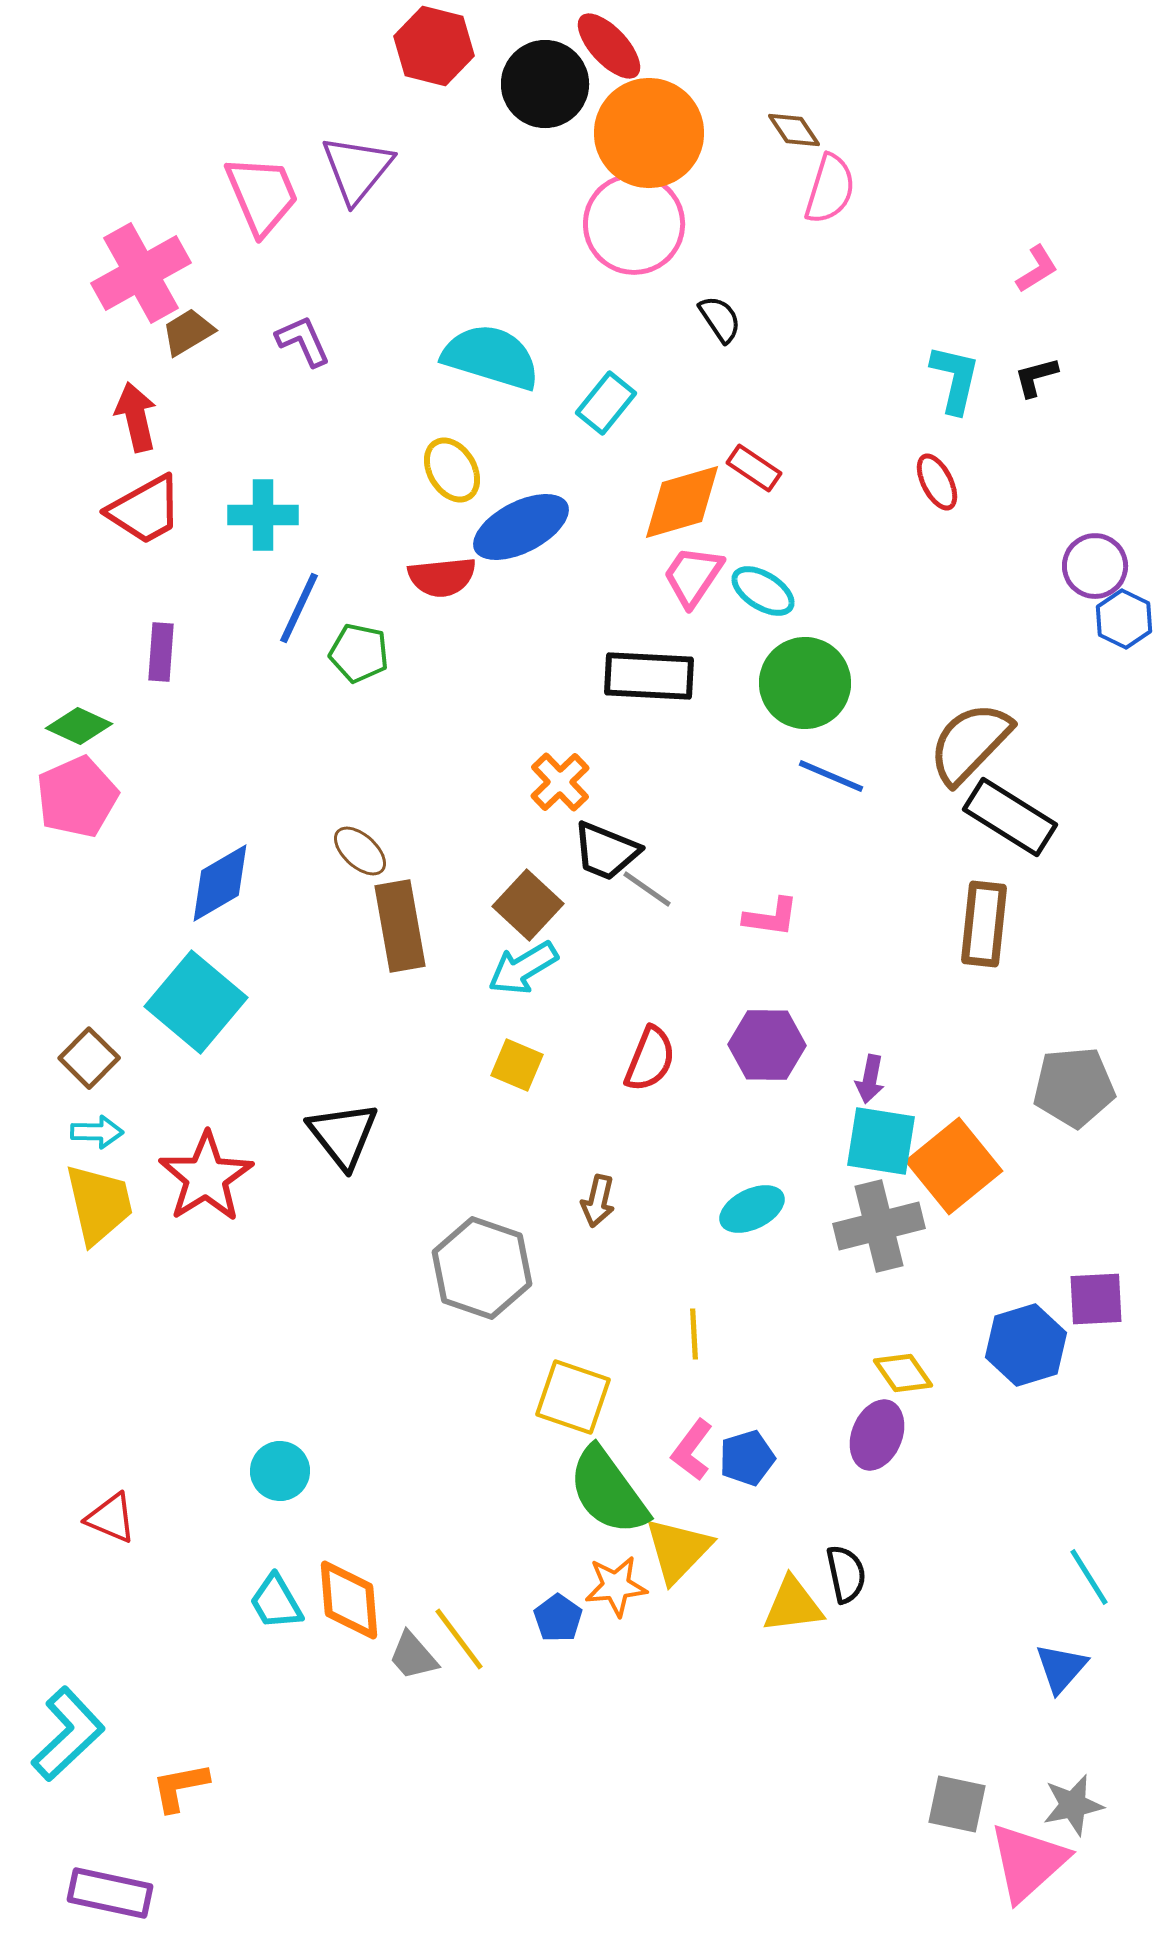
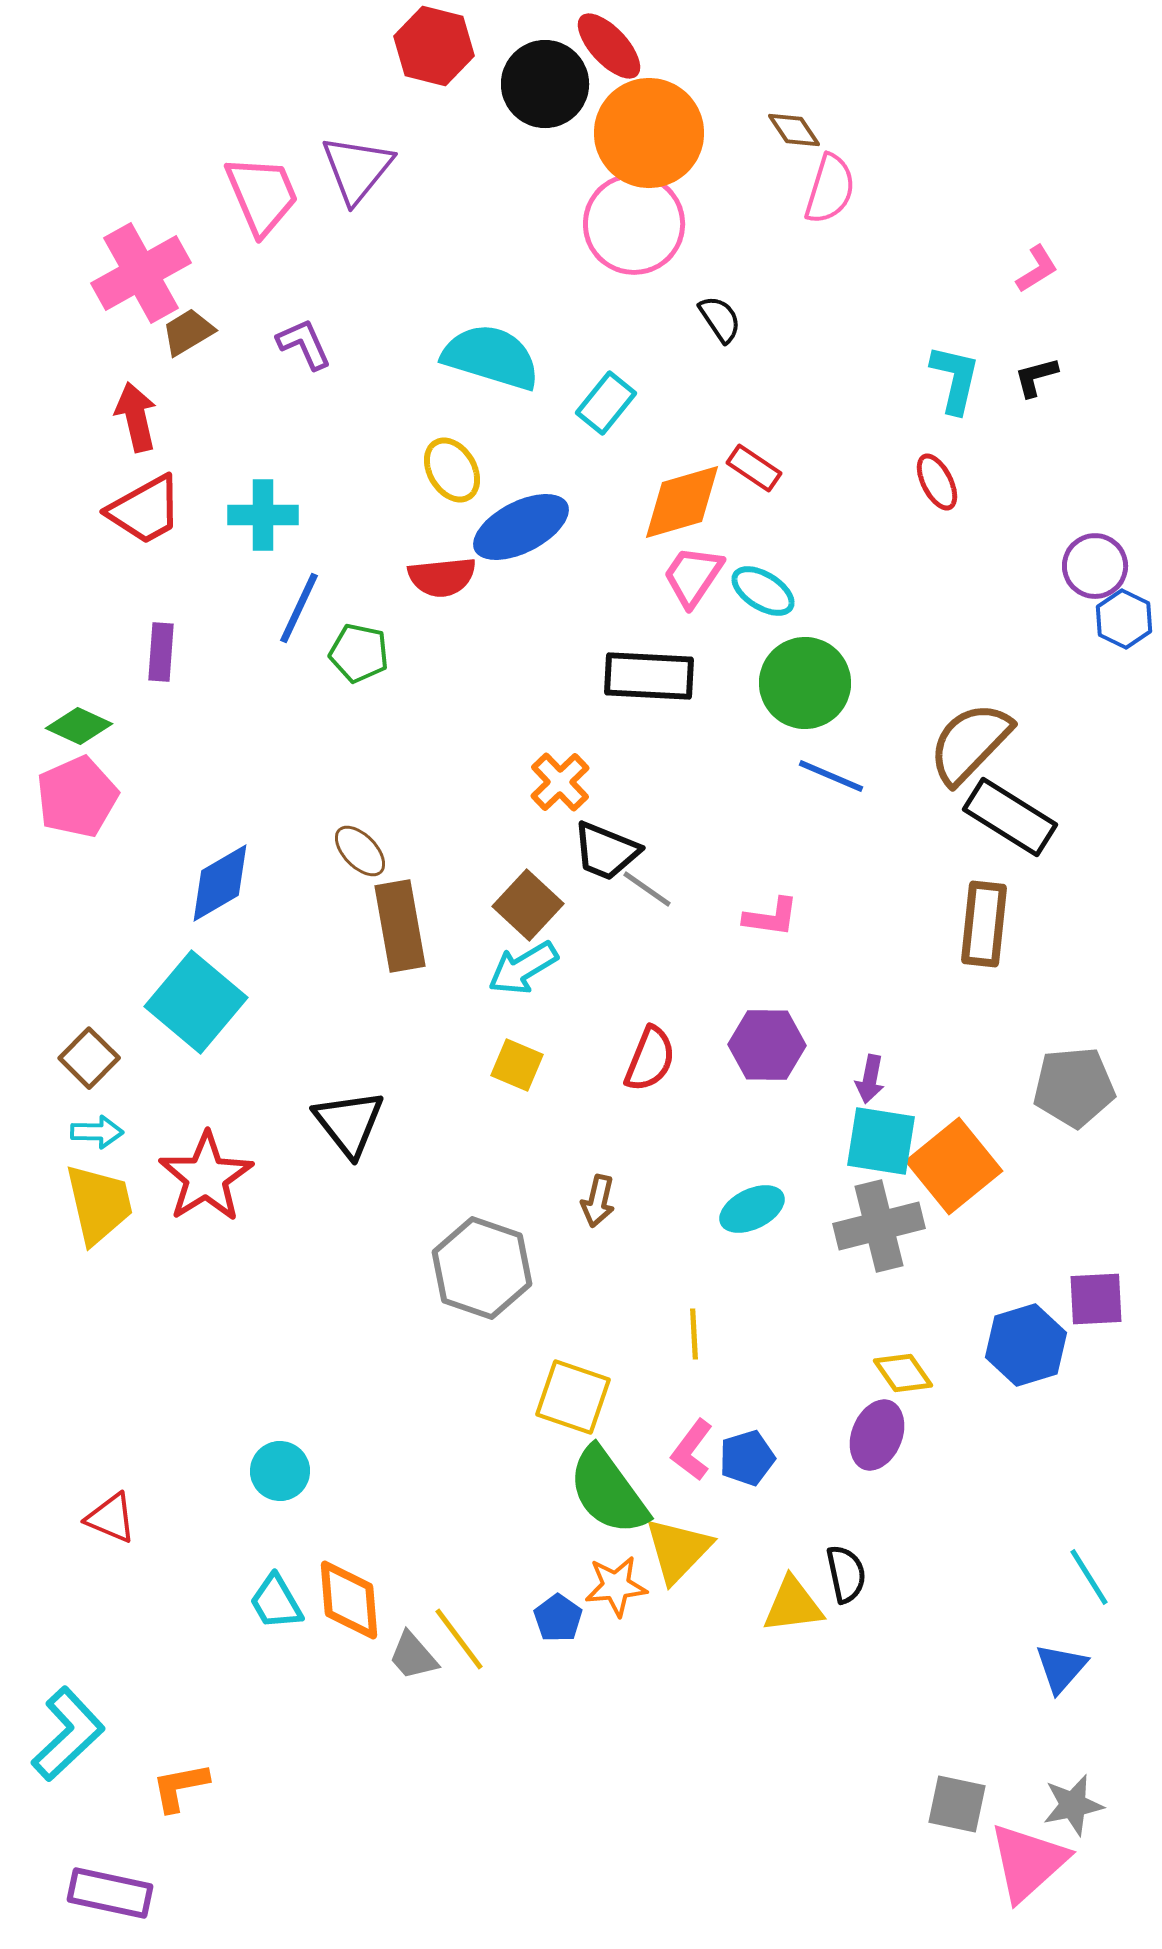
purple L-shape at (303, 341): moved 1 px right, 3 px down
brown ellipse at (360, 851): rotated 4 degrees clockwise
black triangle at (343, 1135): moved 6 px right, 12 px up
